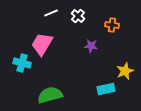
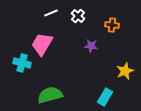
cyan rectangle: moved 1 px left, 8 px down; rotated 48 degrees counterclockwise
